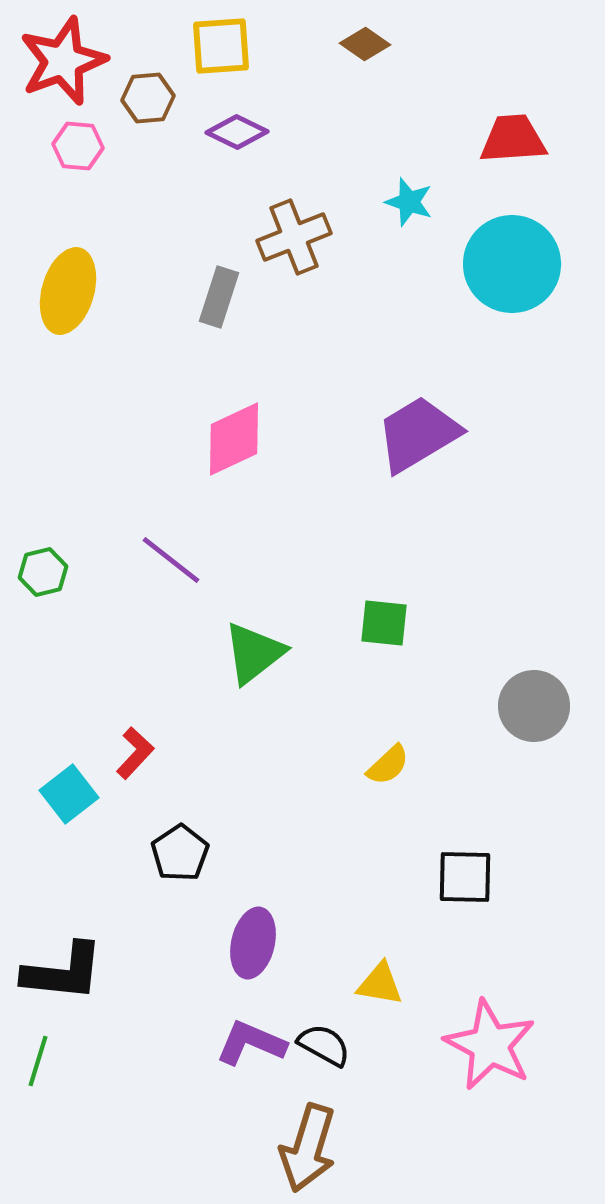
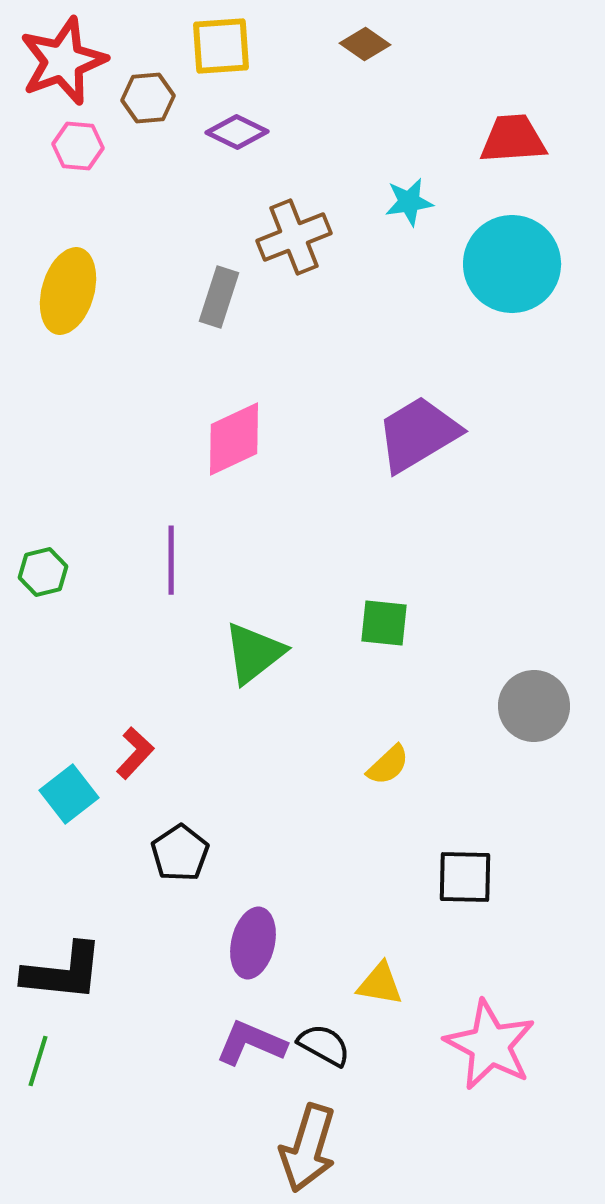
cyan star: rotated 27 degrees counterclockwise
purple line: rotated 52 degrees clockwise
